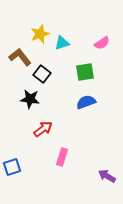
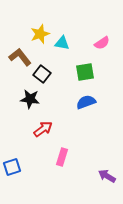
cyan triangle: rotated 28 degrees clockwise
